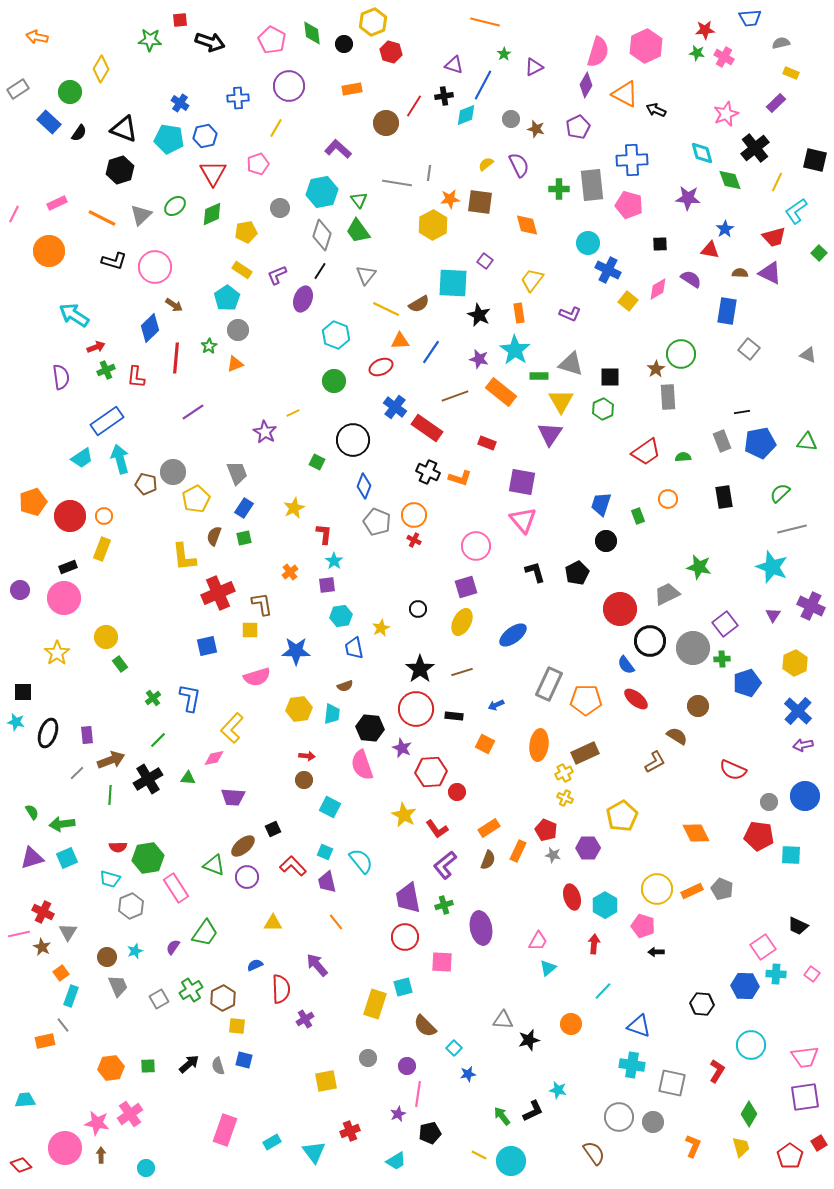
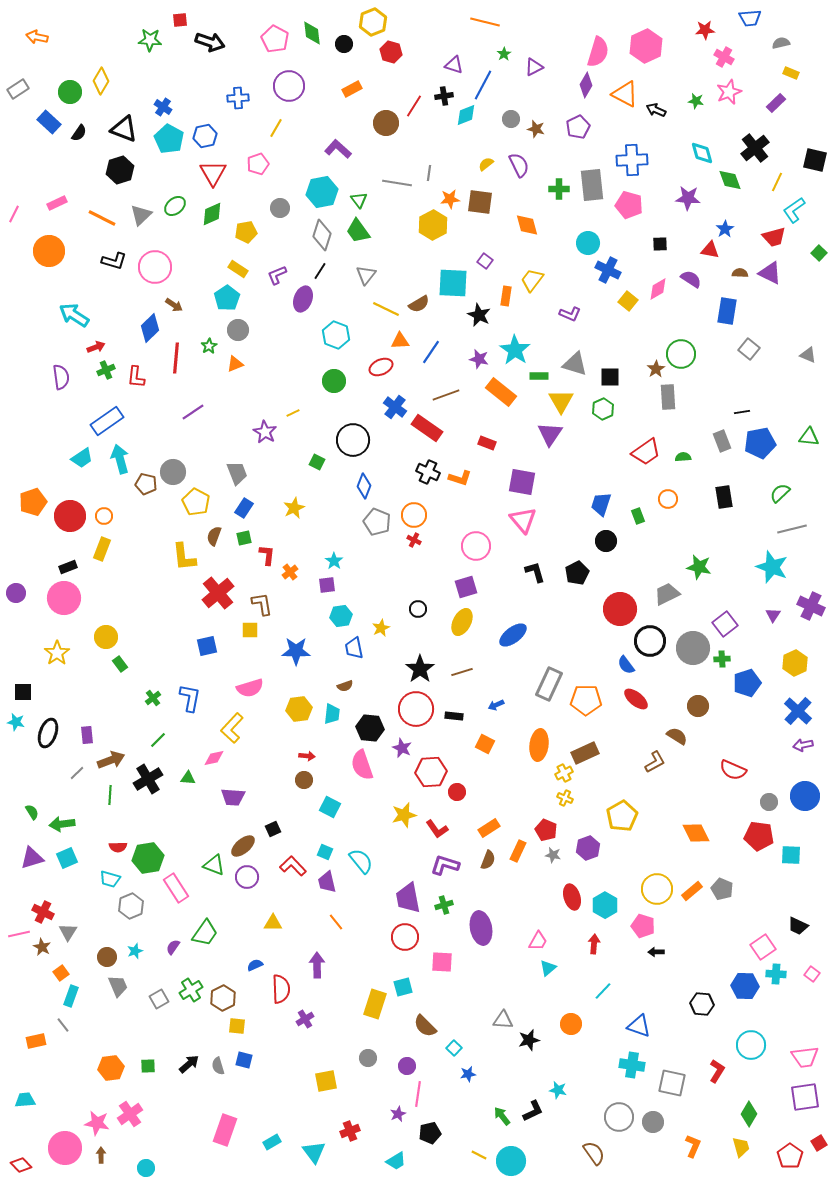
pink pentagon at (272, 40): moved 3 px right, 1 px up
green star at (697, 53): moved 1 px left, 48 px down
yellow diamond at (101, 69): moved 12 px down
orange rectangle at (352, 89): rotated 18 degrees counterclockwise
blue cross at (180, 103): moved 17 px left, 4 px down
pink star at (726, 114): moved 3 px right, 22 px up
cyan pentagon at (169, 139): rotated 20 degrees clockwise
cyan L-shape at (796, 211): moved 2 px left, 1 px up
yellow rectangle at (242, 270): moved 4 px left, 1 px up
orange rectangle at (519, 313): moved 13 px left, 17 px up; rotated 18 degrees clockwise
gray triangle at (571, 364): moved 4 px right
brown line at (455, 396): moved 9 px left, 1 px up
green triangle at (807, 442): moved 2 px right, 5 px up
yellow pentagon at (196, 499): moved 3 px down; rotated 16 degrees counterclockwise
red L-shape at (324, 534): moved 57 px left, 21 px down
purple circle at (20, 590): moved 4 px left, 3 px down
red cross at (218, 593): rotated 16 degrees counterclockwise
pink semicircle at (257, 677): moved 7 px left, 11 px down
yellow star at (404, 815): rotated 30 degrees clockwise
purple hexagon at (588, 848): rotated 20 degrees counterclockwise
purple L-shape at (445, 865): rotated 56 degrees clockwise
orange rectangle at (692, 891): rotated 15 degrees counterclockwise
purple arrow at (317, 965): rotated 40 degrees clockwise
orange rectangle at (45, 1041): moved 9 px left
